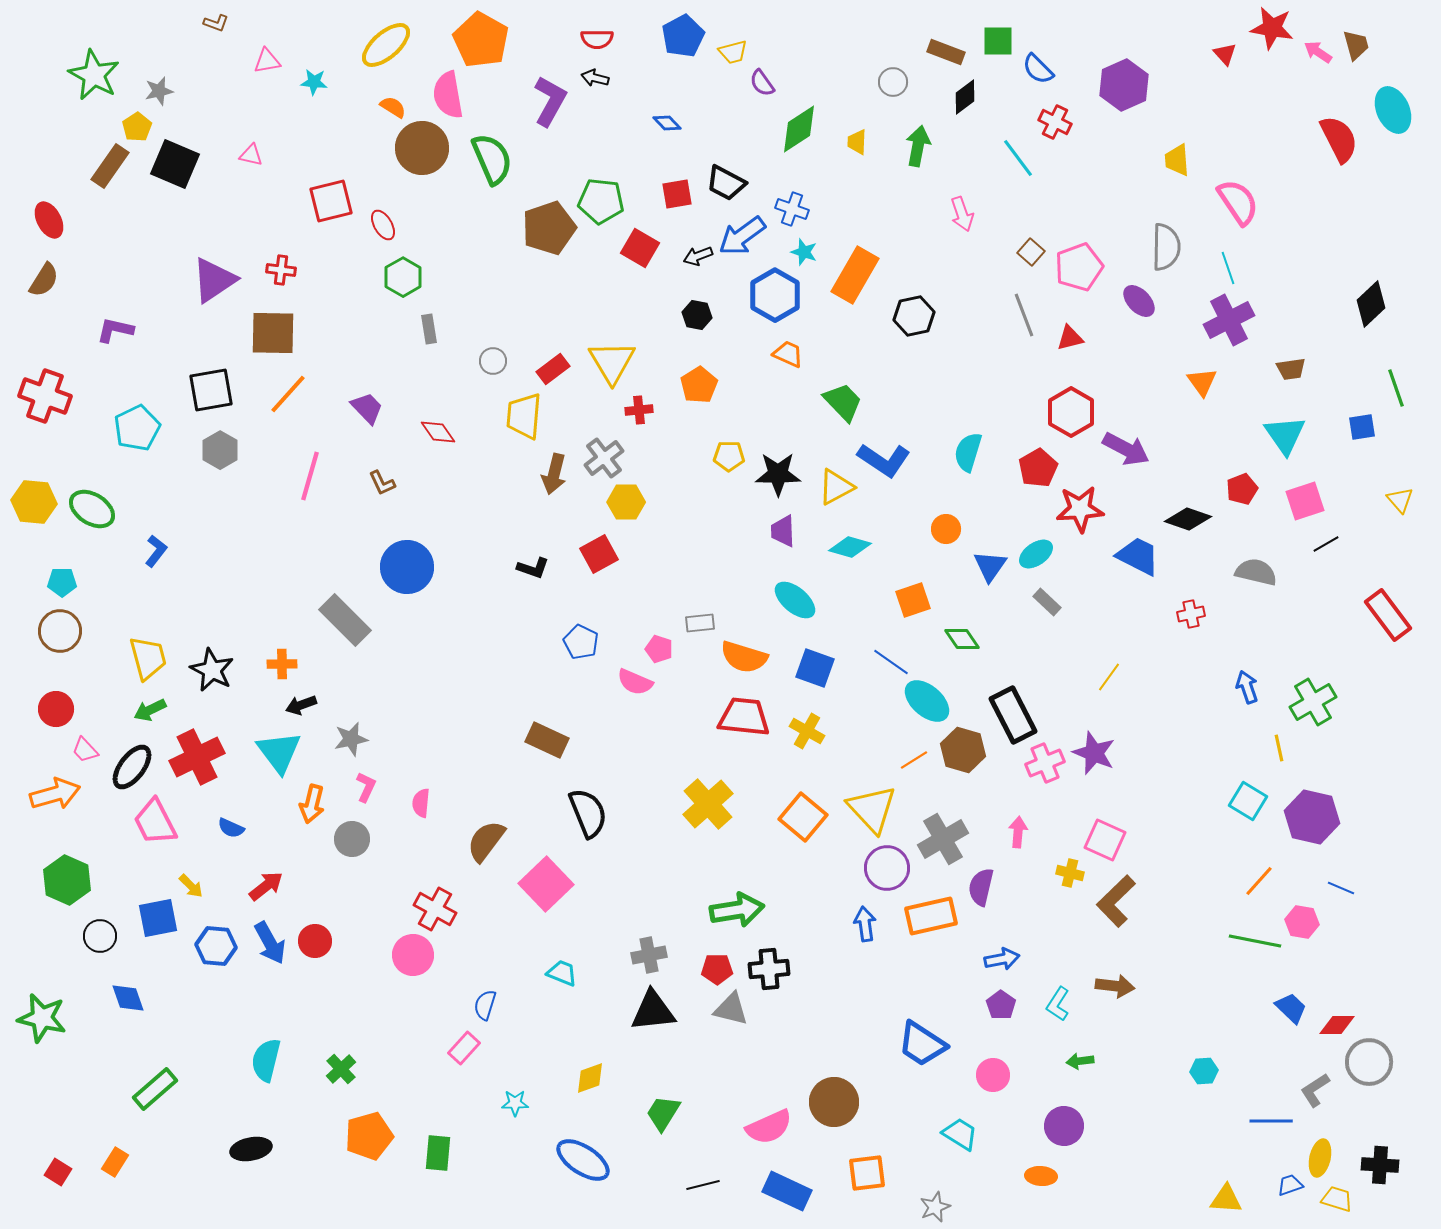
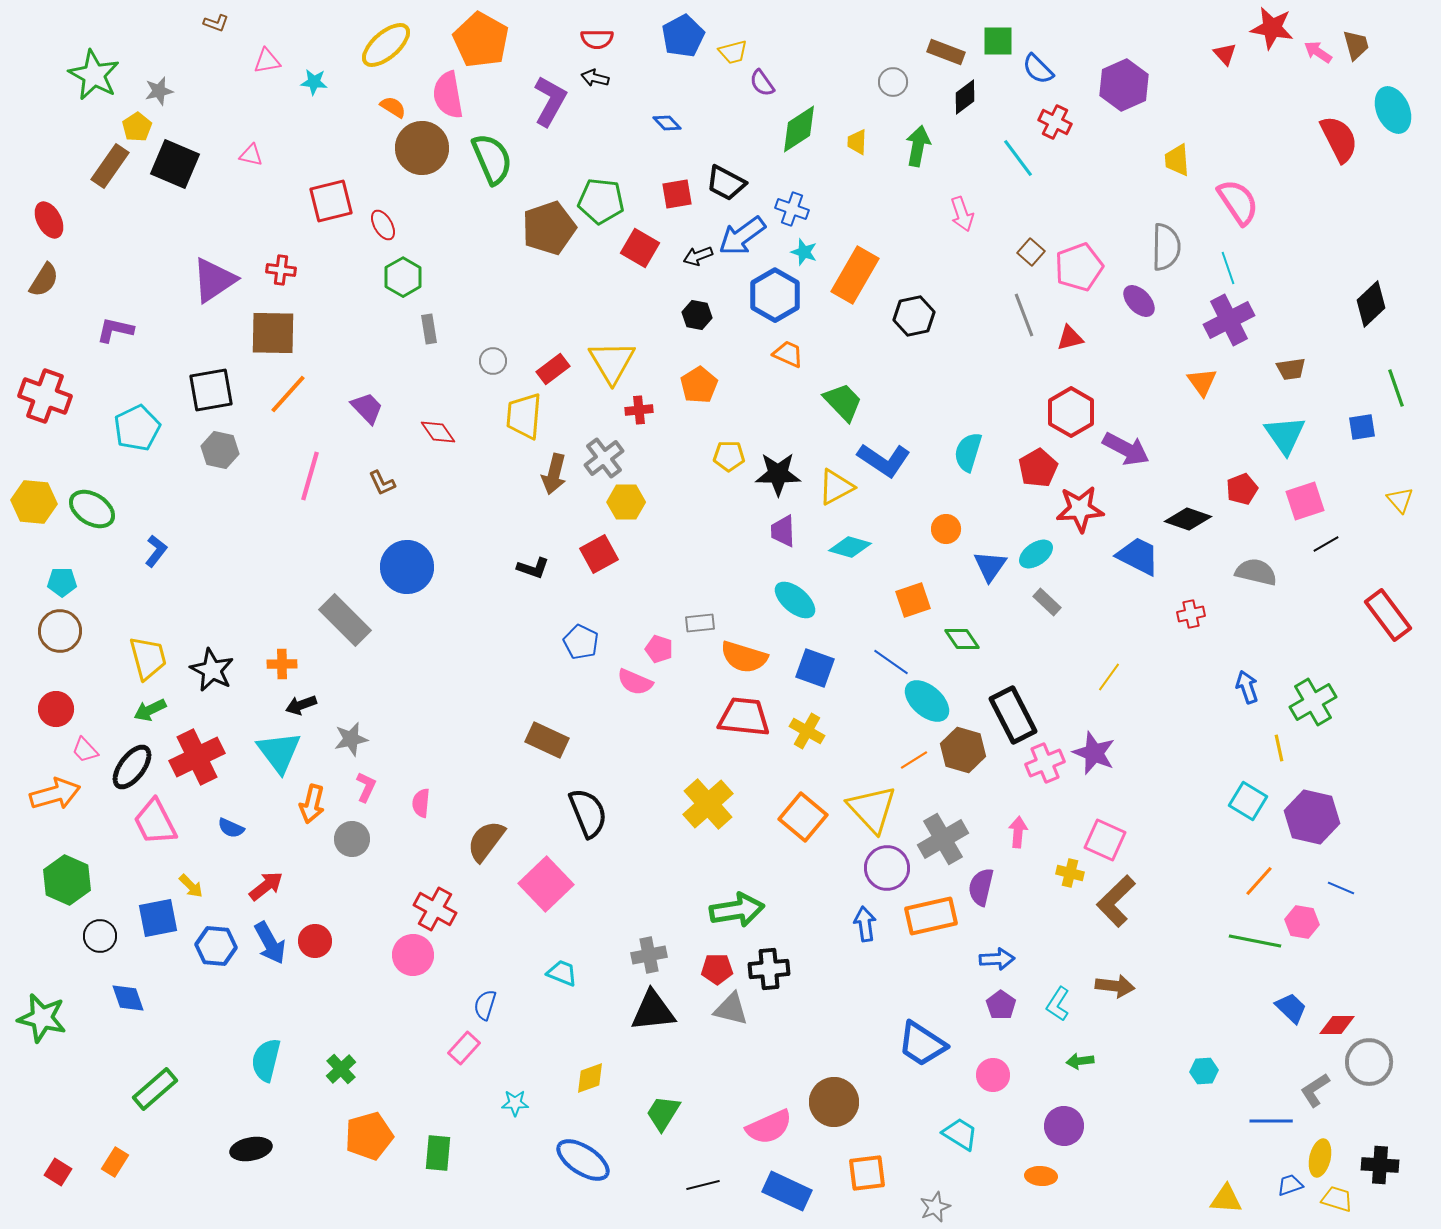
gray hexagon at (220, 450): rotated 18 degrees counterclockwise
blue arrow at (1002, 959): moved 5 px left; rotated 8 degrees clockwise
